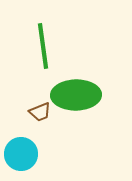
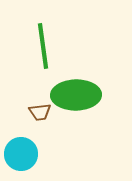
brown trapezoid: rotated 15 degrees clockwise
